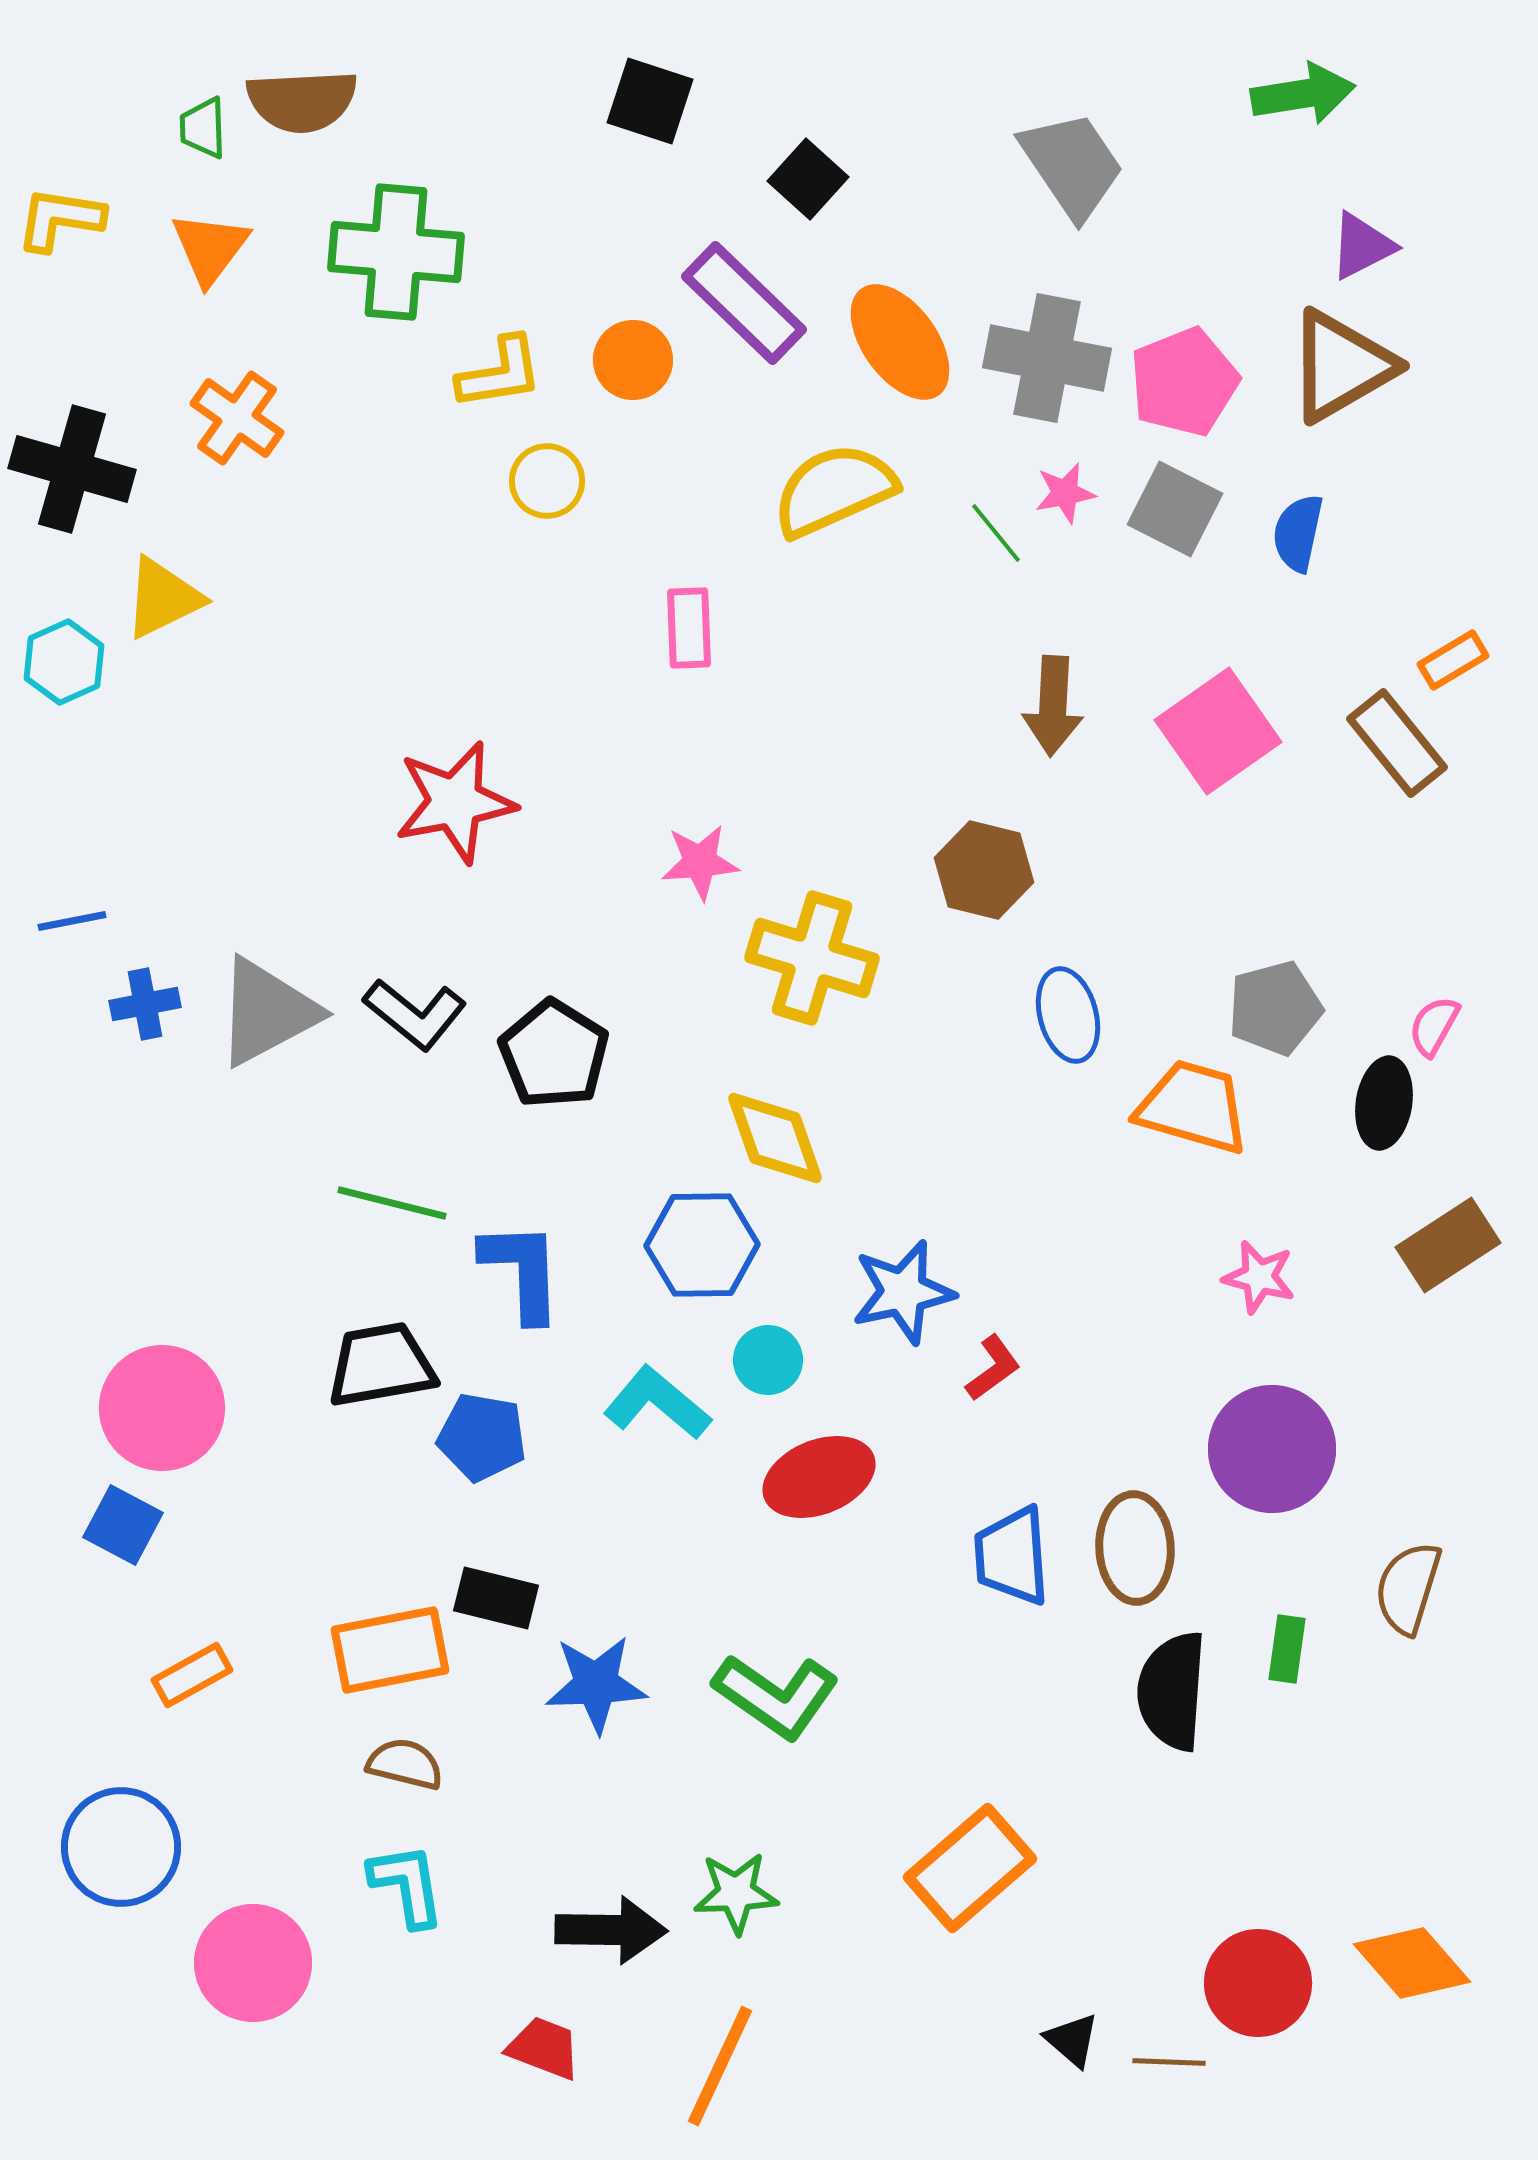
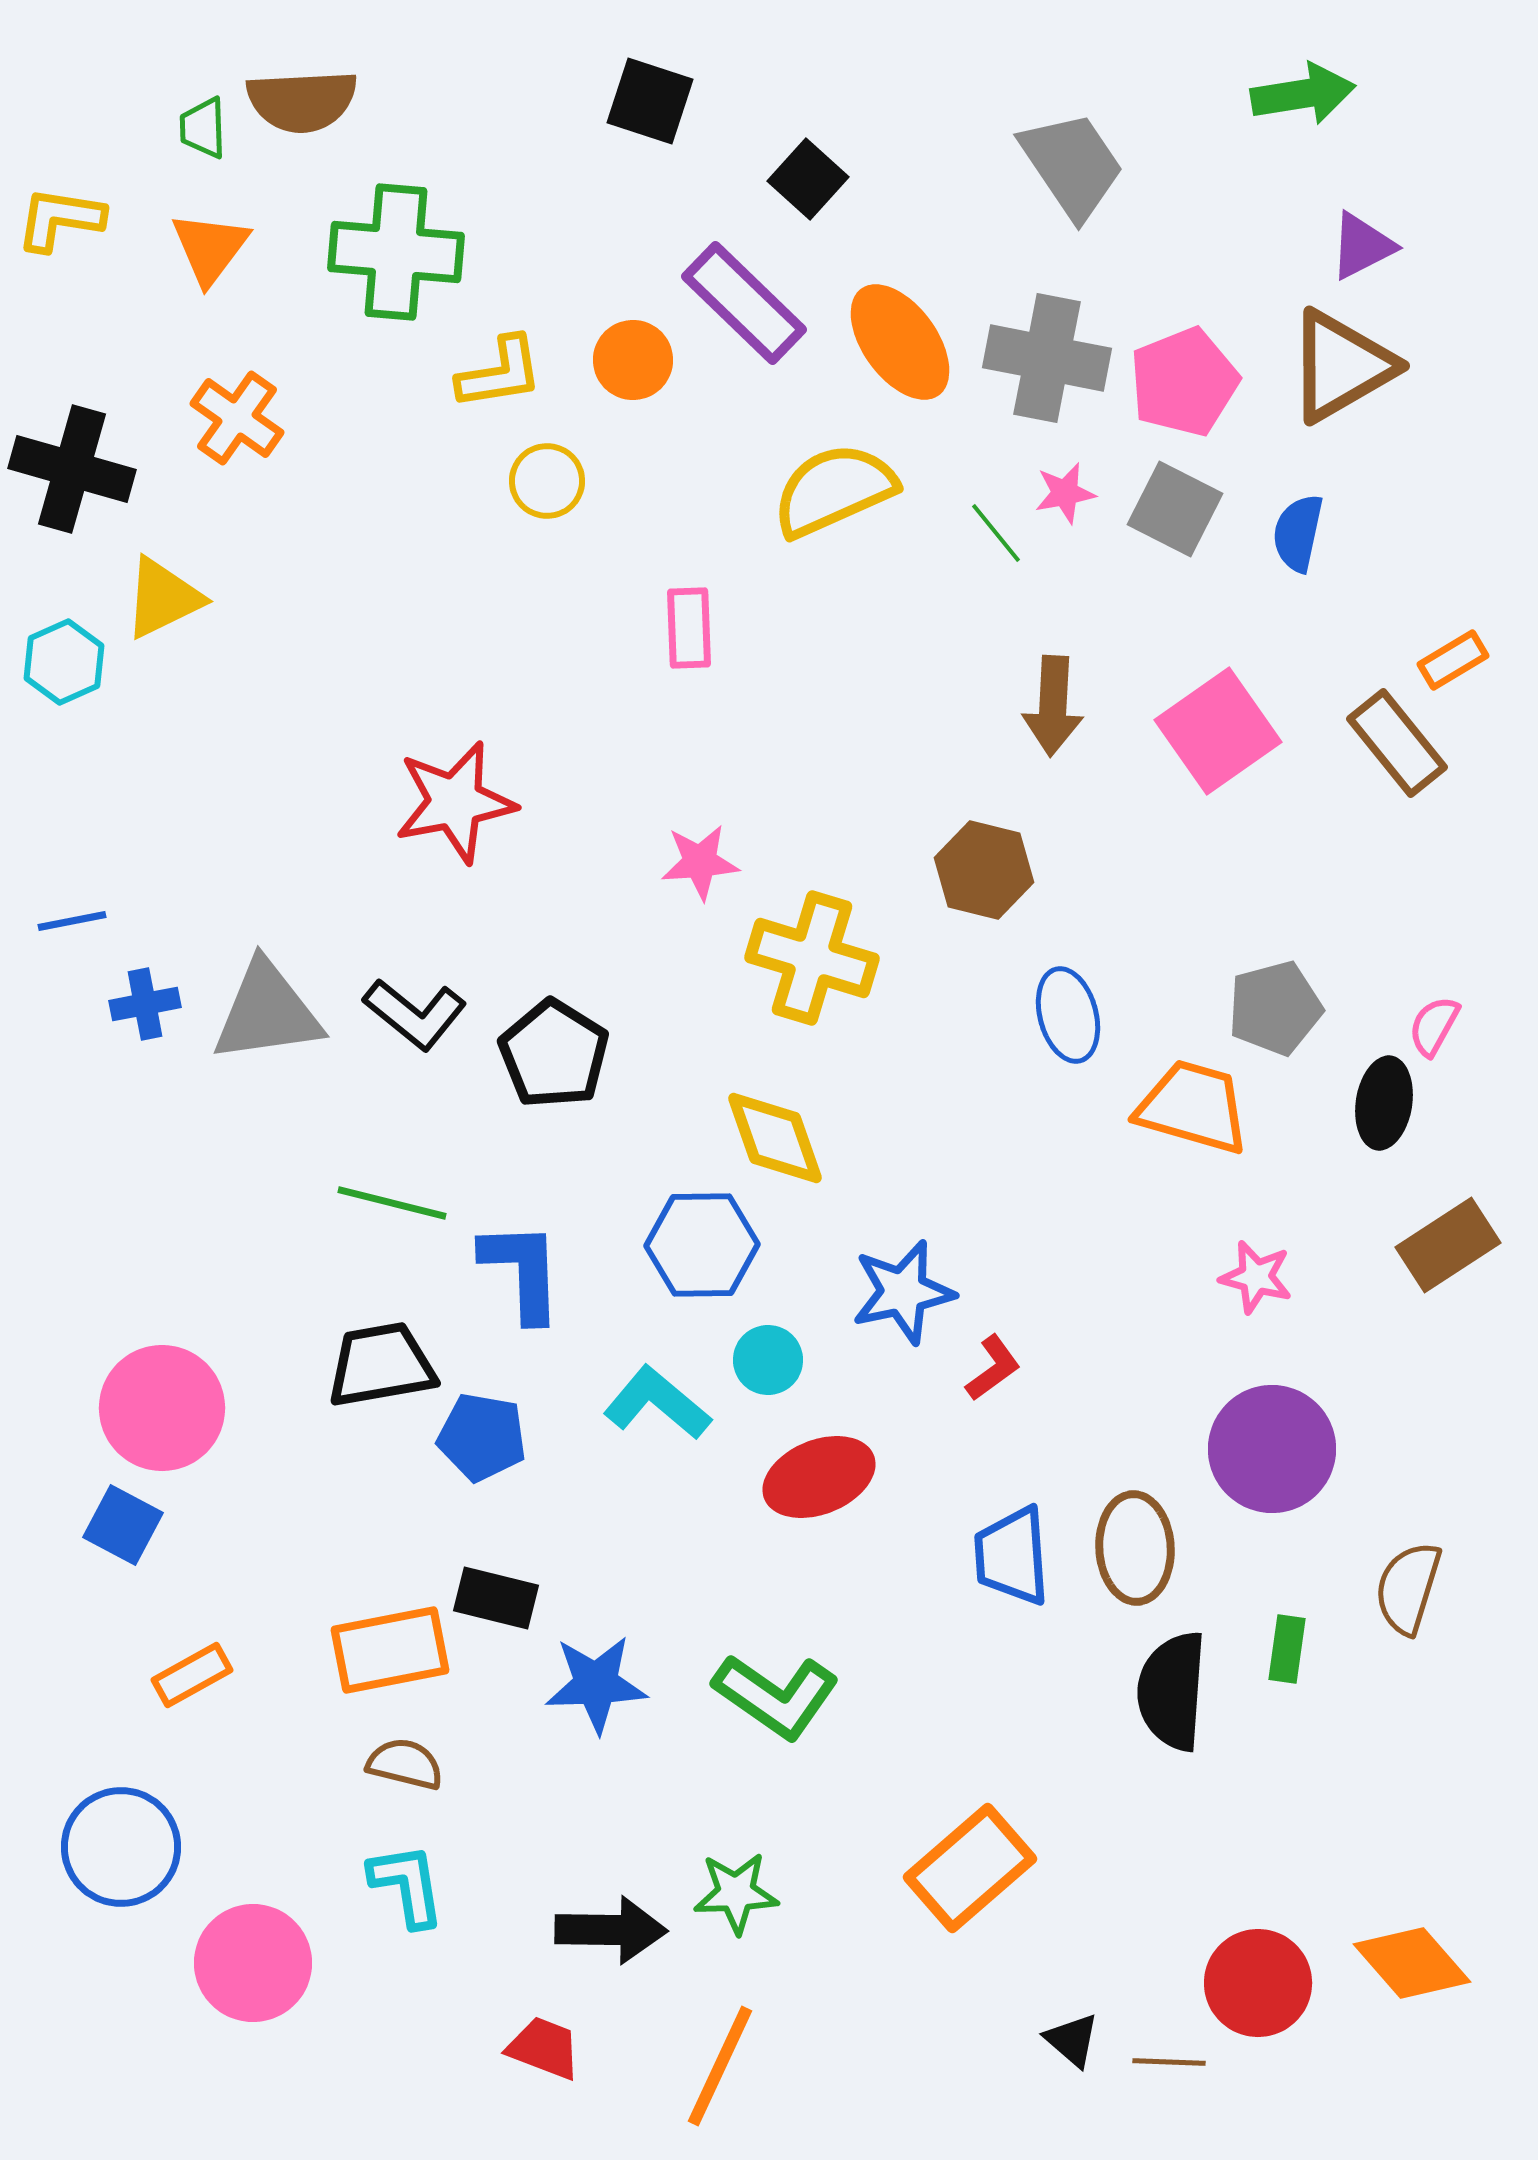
gray triangle at (267, 1012): rotated 20 degrees clockwise
pink star at (1259, 1277): moved 3 px left
